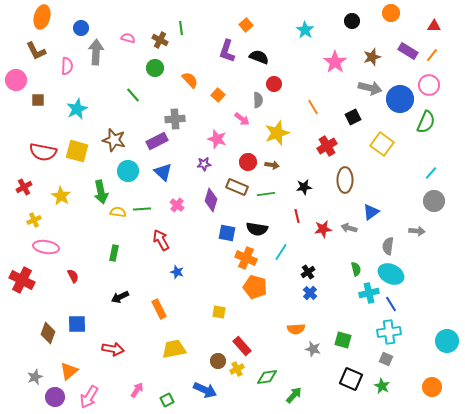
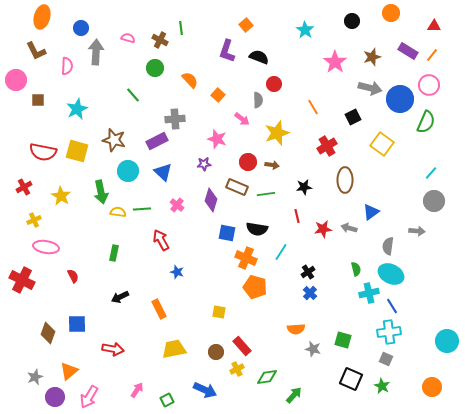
blue line at (391, 304): moved 1 px right, 2 px down
brown circle at (218, 361): moved 2 px left, 9 px up
